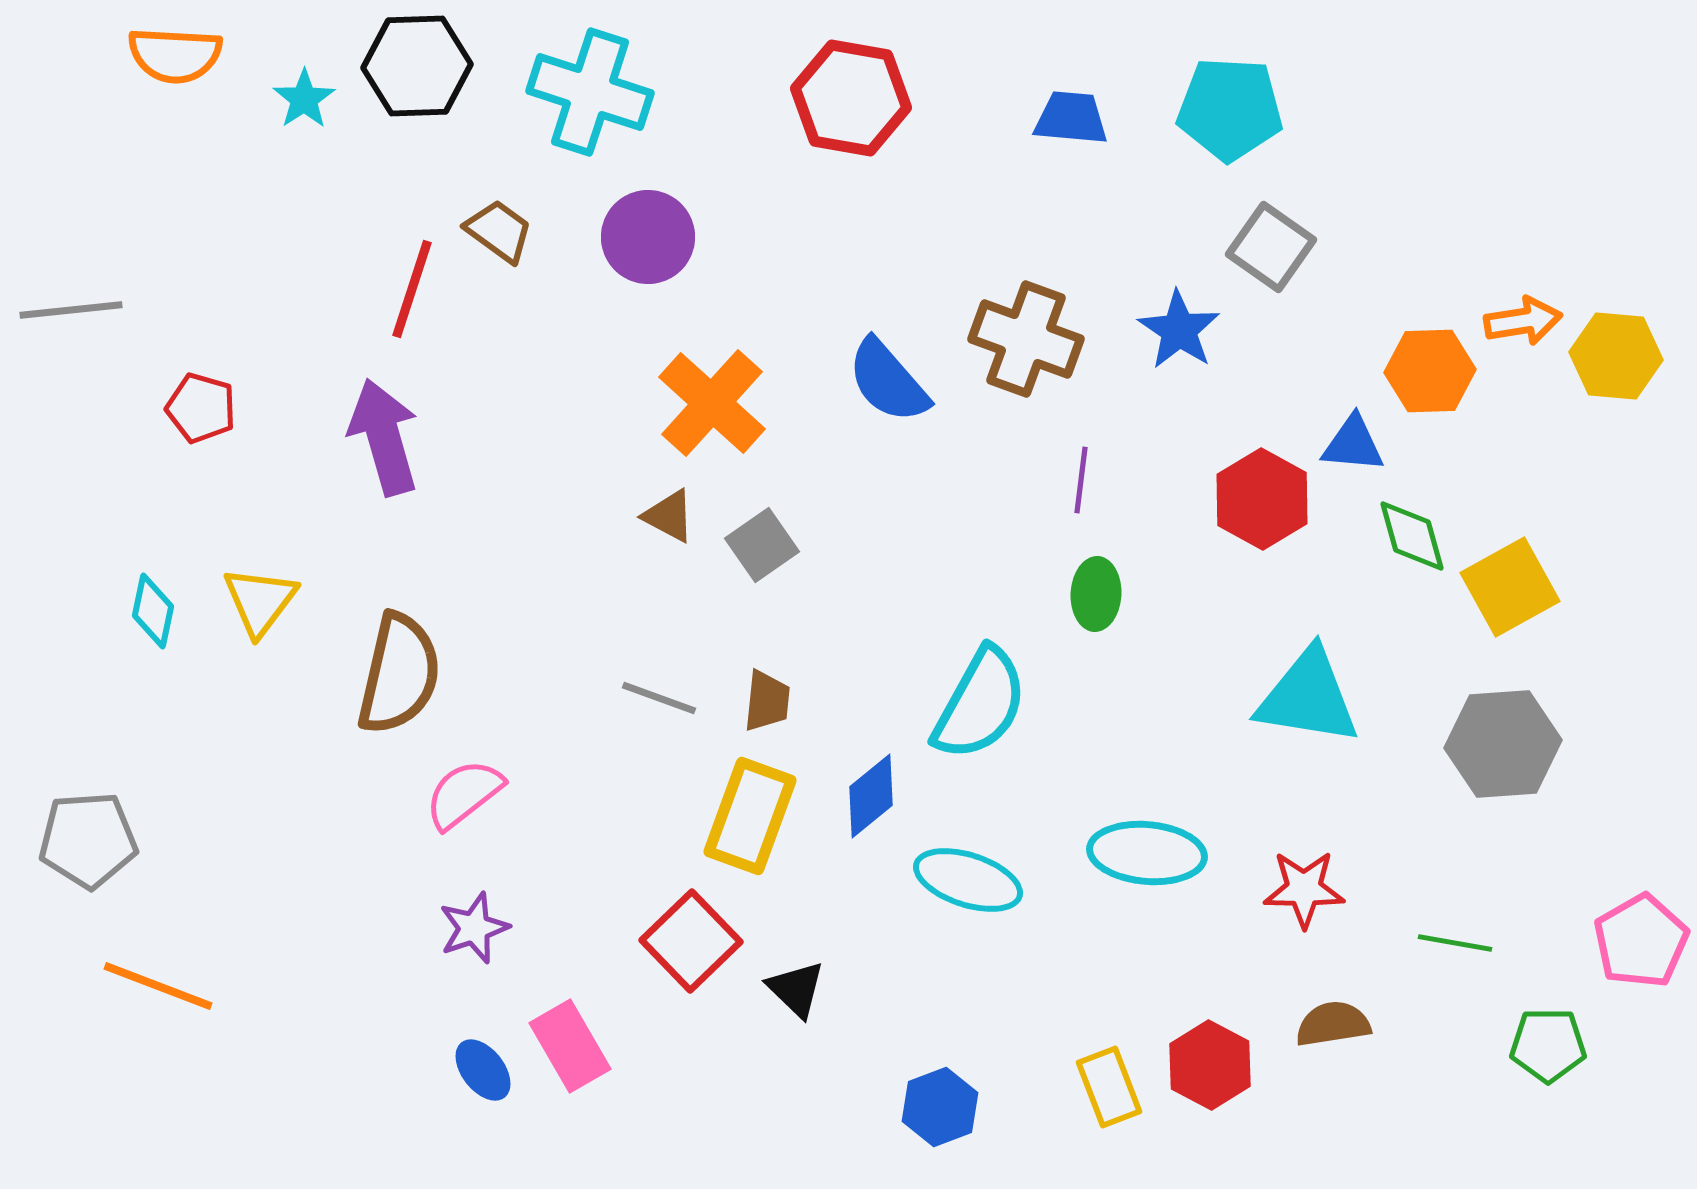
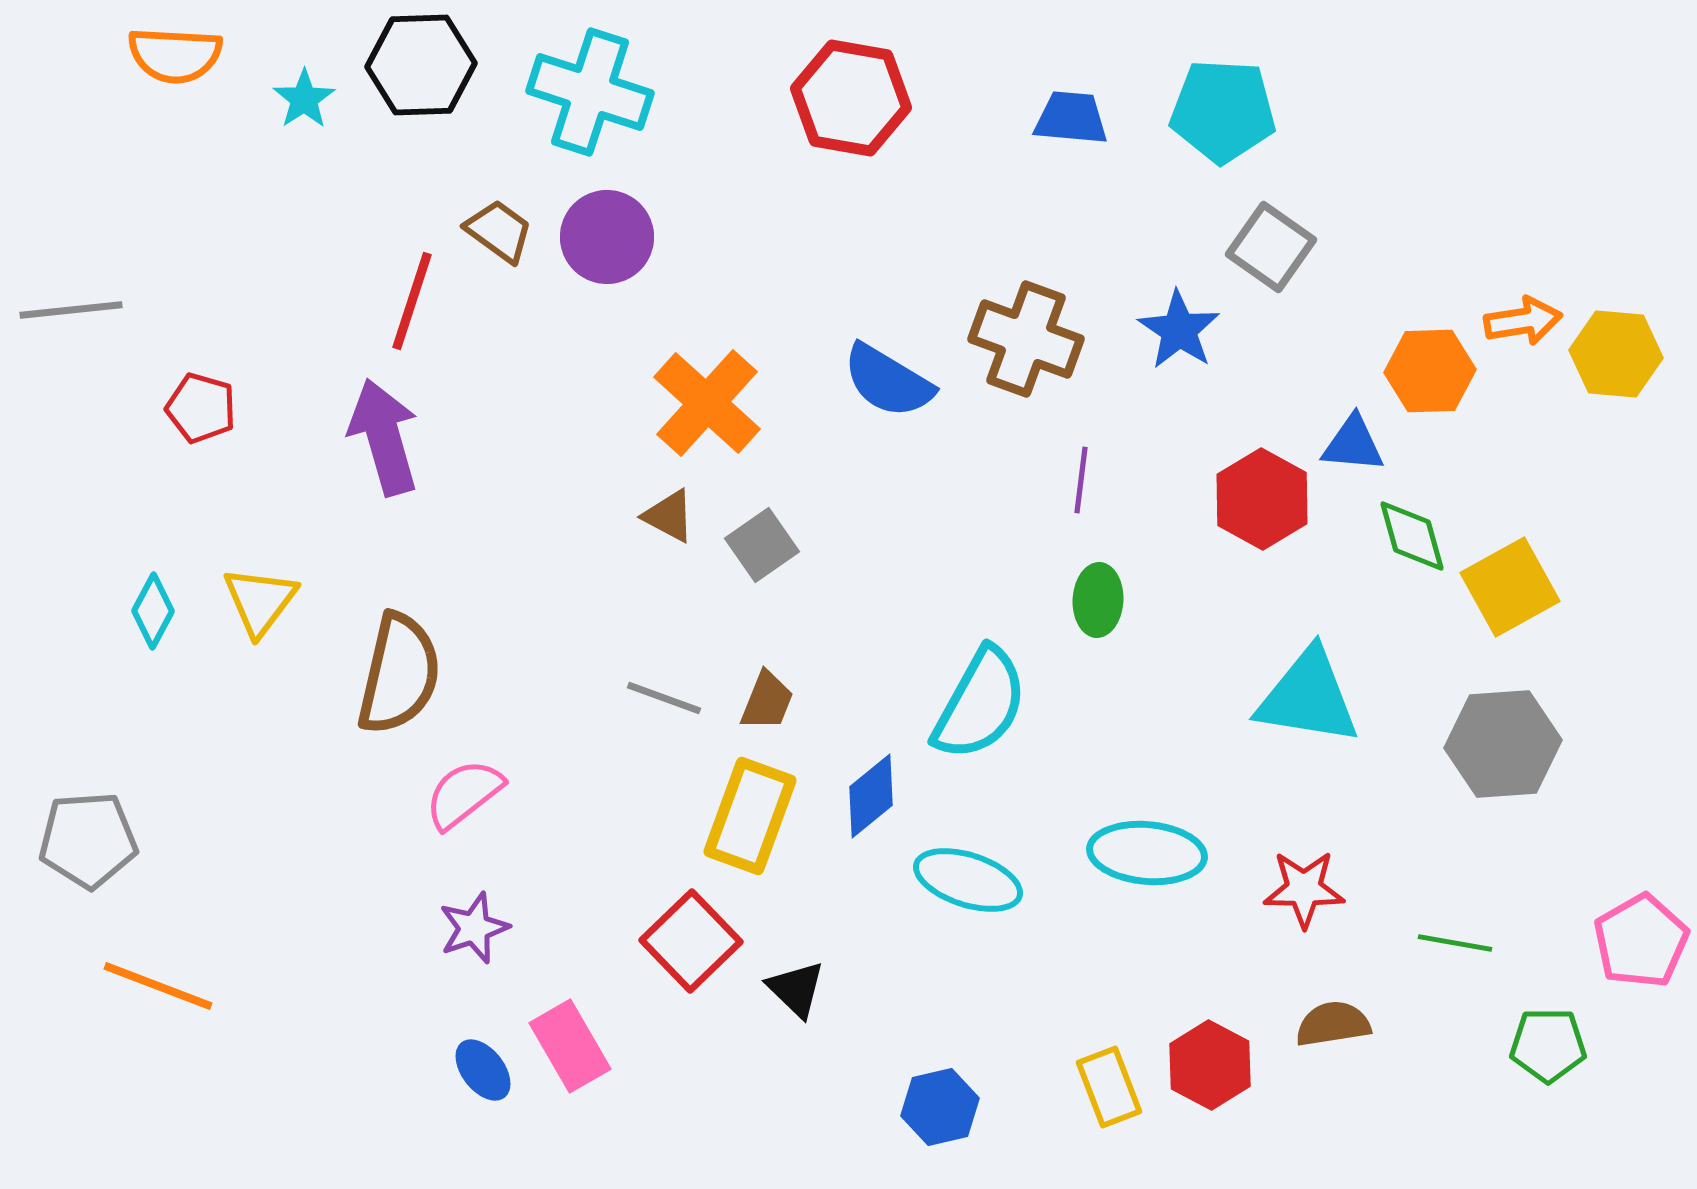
black hexagon at (417, 66): moved 4 px right, 1 px up
cyan pentagon at (1230, 109): moved 7 px left, 2 px down
purple circle at (648, 237): moved 41 px left
red line at (412, 289): moved 12 px down
yellow hexagon at (1616, 356): moved 2 px up
blue semicircle at (888, 381): rotated 18 degrees counterclockwise
orange cross at (712, 403): moved 5 px left
green ellipse at (1096, 594): moved 2 px right, 6 px down
cyan diamond at (153, 611): rotated 16 degrees clockwise
gray line at (659, 698): moved 5 px right
brown trapezoid at (767, 701): rotated 16 degrees clockwise
blue hexagon at (940, 1107): rotated 8 degrees clockwise
